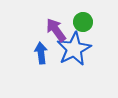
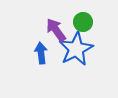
blue star: moved 2 px right
